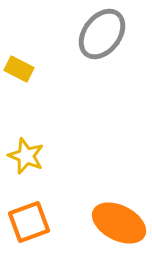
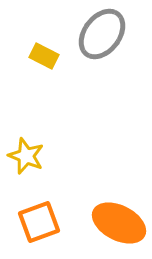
yellow rectangle: moved 25 px right, 13 px up
orange square: moved 10 px right
